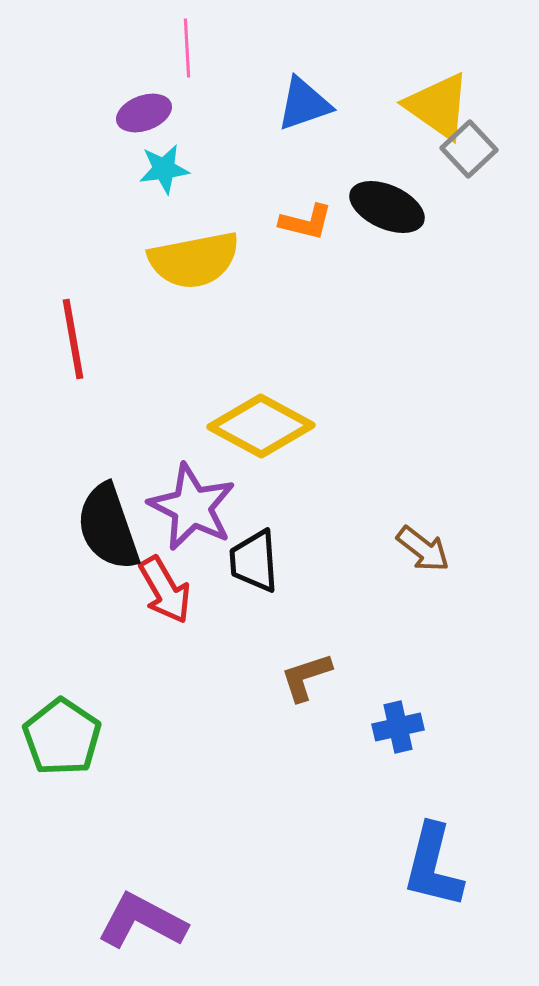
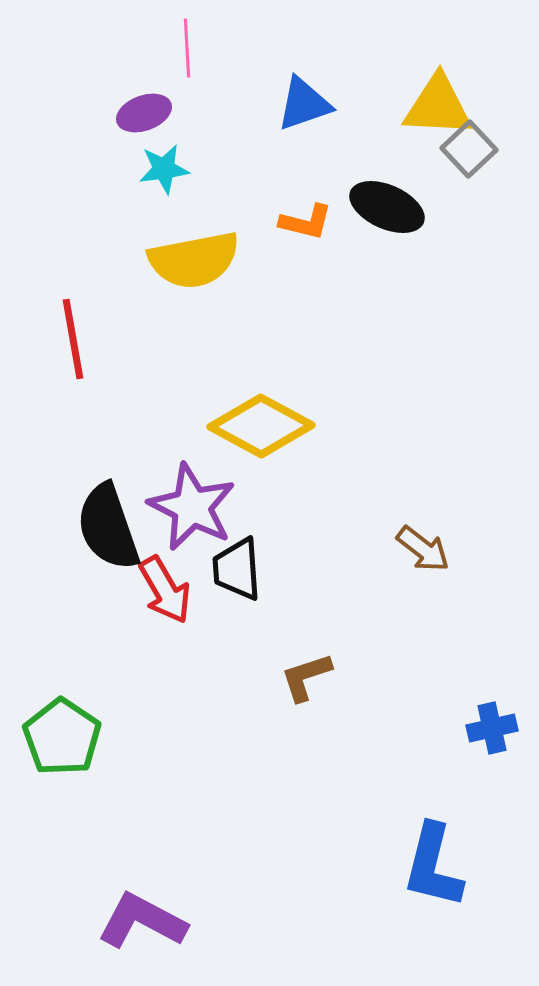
yellow triangle: rotated 32 degrees counterclockwise
black trapezoid: moved 17 px left, 8 px down
blue cross: moved 94 px right, 1 px down
